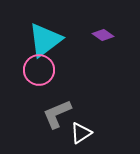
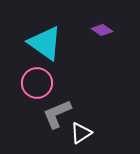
purple diamond: moved 1 px left, 5 px up
cyan triangle: moved 3 px down; rotated 48 degrees counterclockwise
pink circle: moved 2 px left, 13 px down
